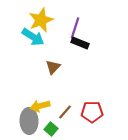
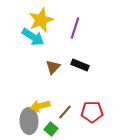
black rectangle: moved 22 px down
